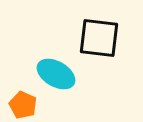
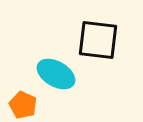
black square: moved 1 px left, 2 px down
